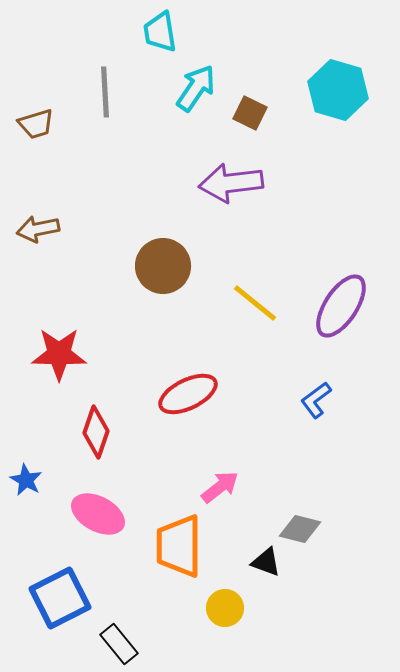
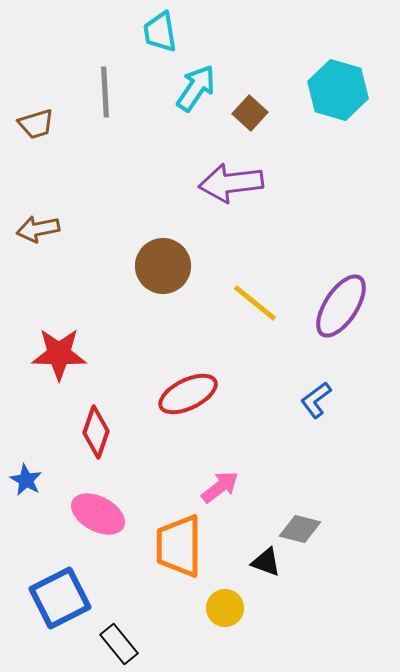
brown square: rotated 16 degrees clockwise
